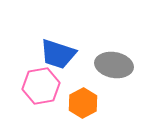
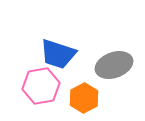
gray ellipse: rotated 30 degrees counterclockwise
orange hexagon: moved 1 px right, 5 px up
